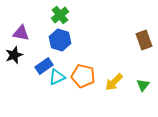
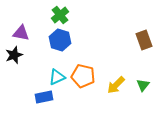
blue rectangle: moved 31 px down; rotated 24 degrees clockwise
yellow arrow: moved 2 px right, 3 px down
